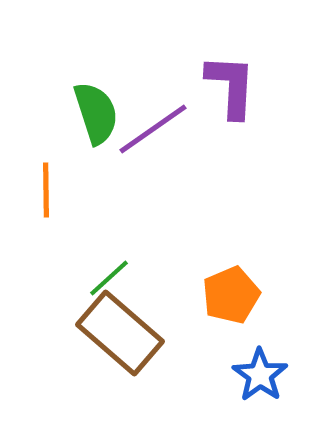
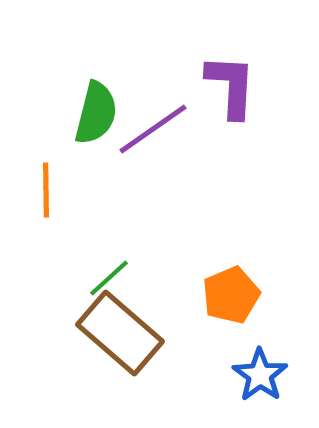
green semicircle: rotated 32 degrees clockwise
